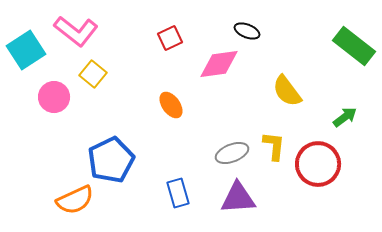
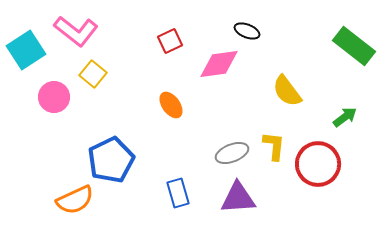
red square: moved 3 px down
